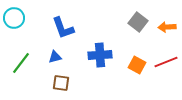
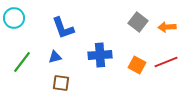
green line: moved 1 px right, 1 px up
